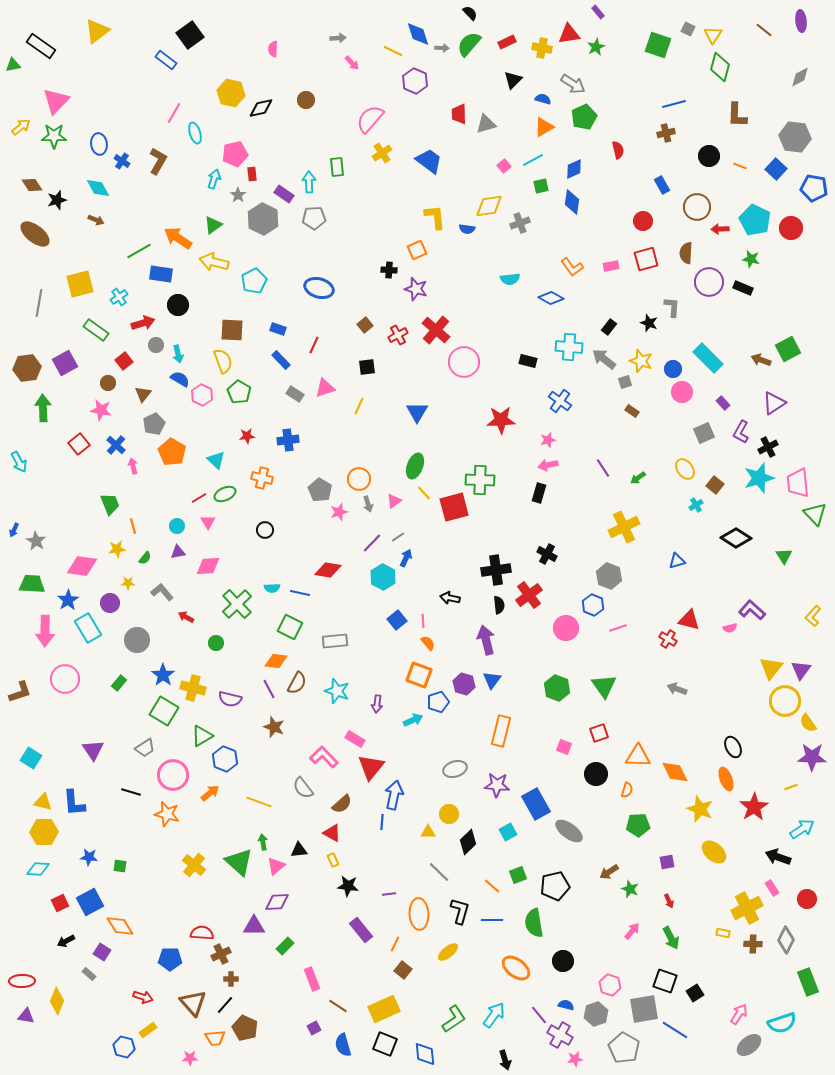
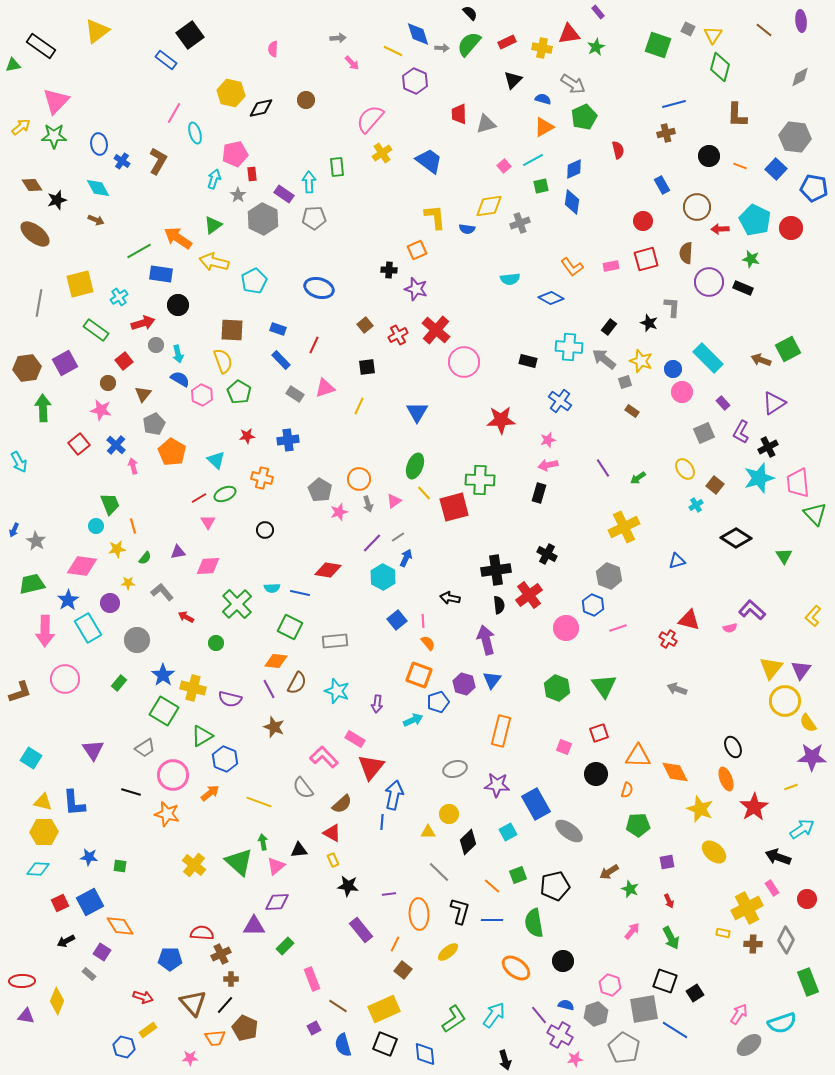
cyan circle at (177, 526): moved 81 px left
green trapezoid at (32, 584): rotated 16 degrees counterclockwise
